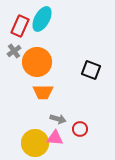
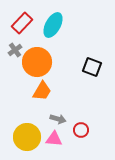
cyan ellipse: moved 11 px right, 6 px down
red rectangle: moved 2 px right, 3 px up; rotated 20 degrees clockwise
gray cross: moved 1 px right, 1 px up
black square: moved 1 px right, 3 px up
orange trapezoid: moved 1 px left, 1 px up; rotated 60 degrees counterclockwise
red circle: moved 1 px right, 1 px down
pink triangle: moved 1 px left, 1 px down
yellow circle: moved 8 px left, 6 px up
